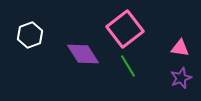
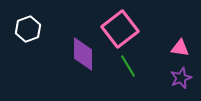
pink square: moved 5 px left
white hexagon: moved 2 px left, 6 px up
purple diamond: rotated 32 degrees clockwise
